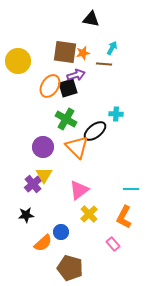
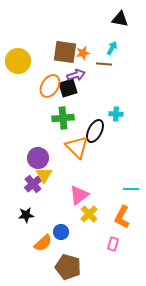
black triangle: moved 29 px right
green cross: moved 3 px left, 1 px up; rotated 35 degrees counterclockwise
black ellipse: rotated 25 degrees counterclockwise
purple circle: moved 5 px left, 11 px down
pink triangle: moved 5 px down
orange L-shape: moved 2 px left
pink rectangle: rotated 56 degrees clockwise
brown pentagon: moved 2 px left, 1 px up
